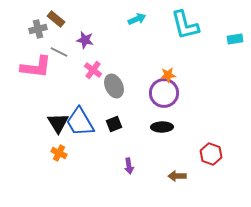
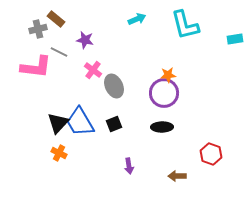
black triangle: rotated 15 degrees clockwise
